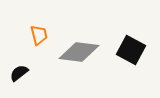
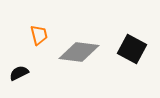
black square: moved 1 px right, 1 px up
black semicircle: rotated 12 degrees clockwise
